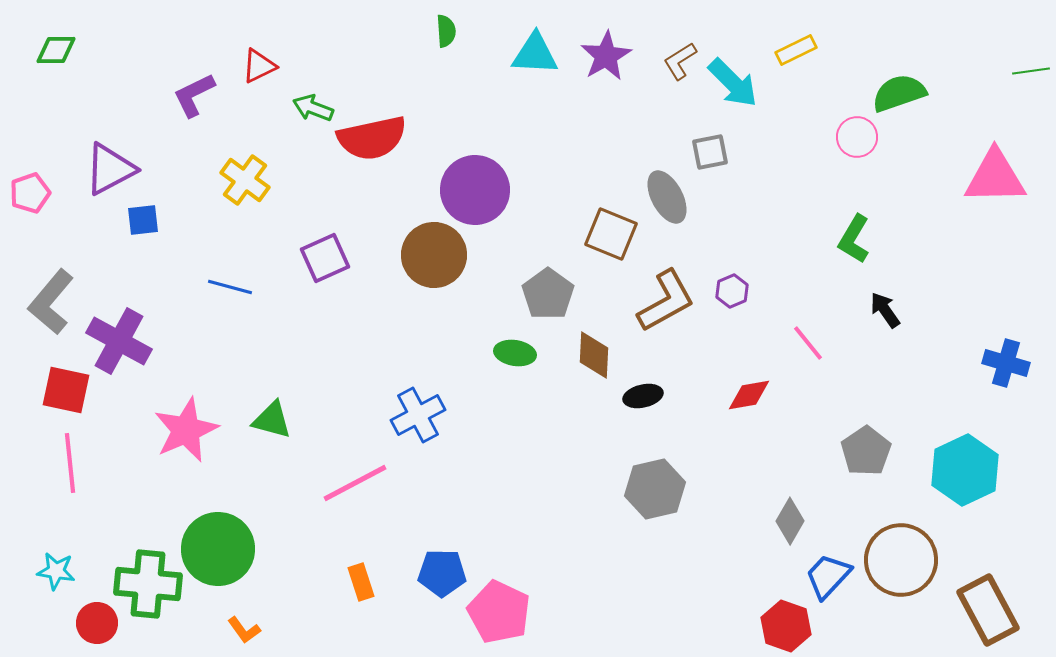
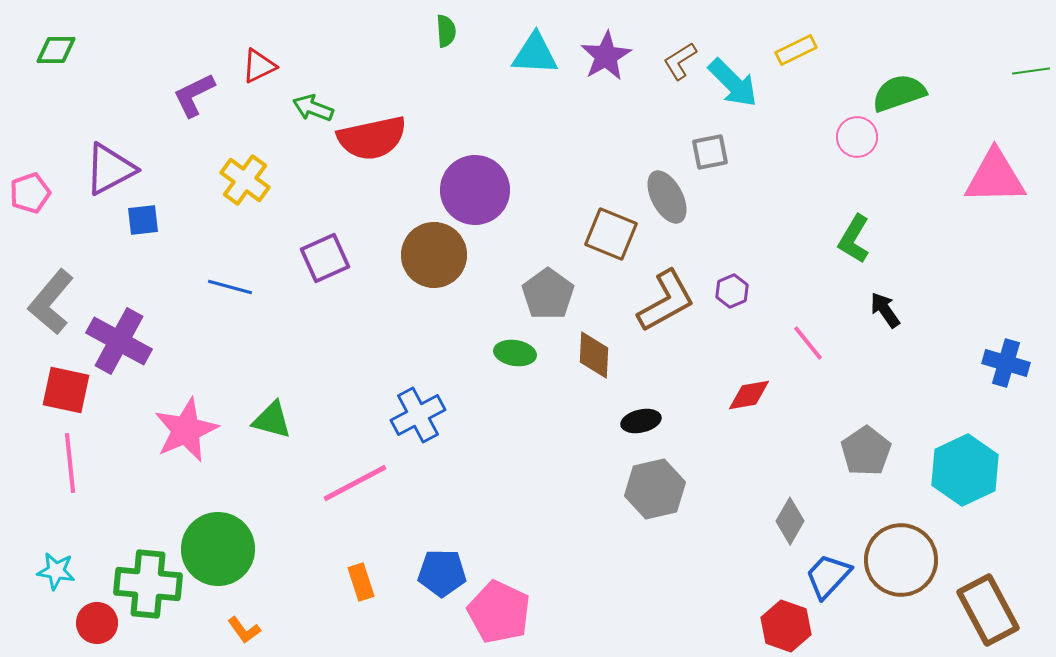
black ellipse at (643, 396): moved 2 px left, 25 px down
